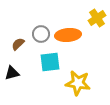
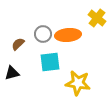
yellow cross: rotated 18 degrees counterclockwise
gray circle: moved 2 px right
